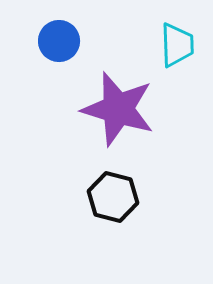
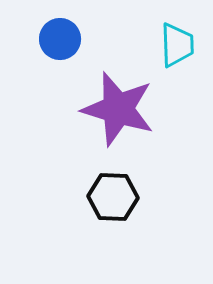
blue circle: moved 1 px right, 2 px up
black hexagon: rotated 12 degrees counterclockwise
